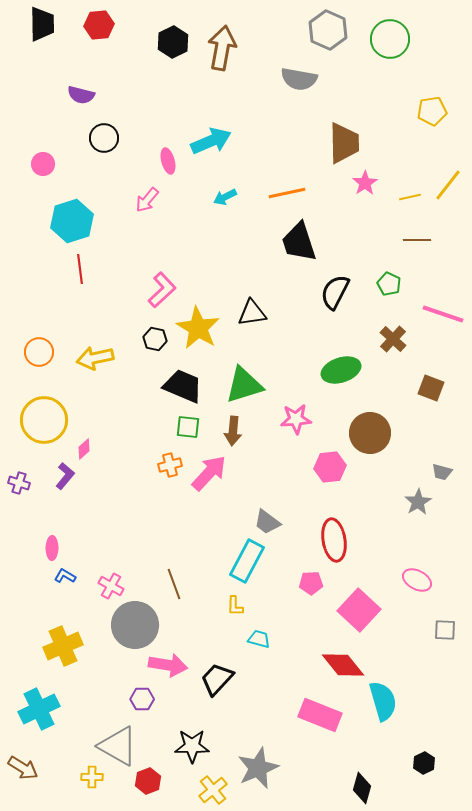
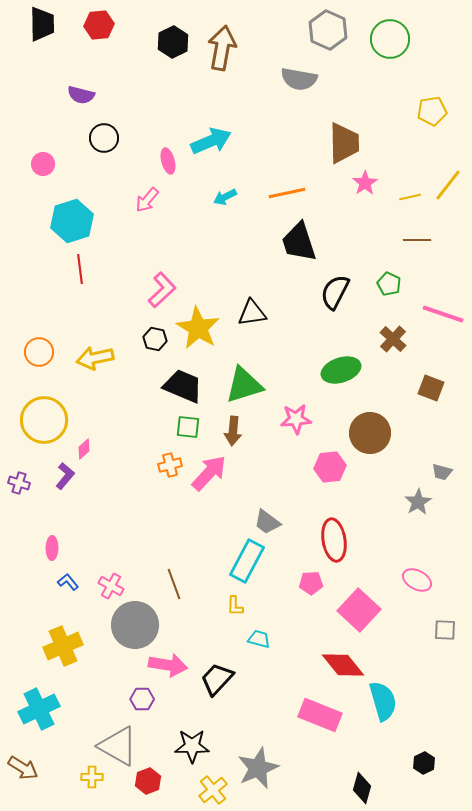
blue L-shape at (65, 576): moved 3 px right, 6 px down; rotated 20 degrees clockwise
